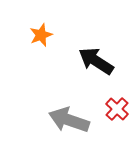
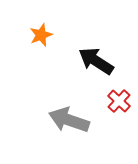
red cross: moved 2 px right, 8 px up
